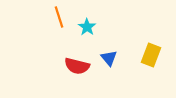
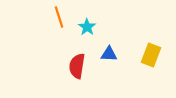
blue triangle: moved 4 px up; rotated 48 degrees counterclockwise
red semicircle: rotated 85 degrees clockwise
